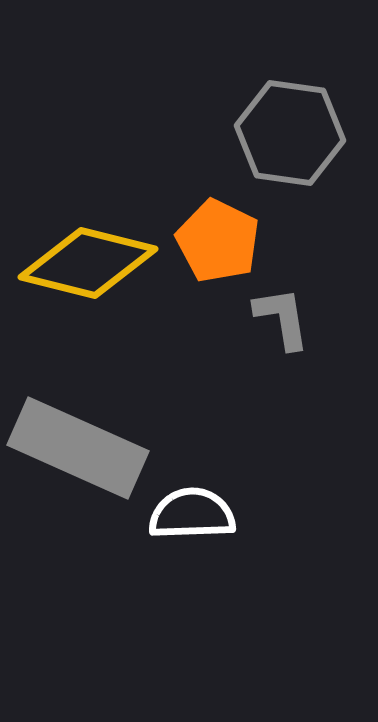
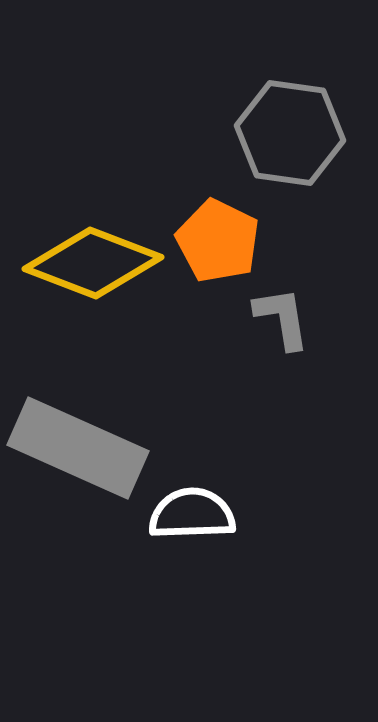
yellow diamond: moved 5 px right; rotated 7 degrees clockwise
